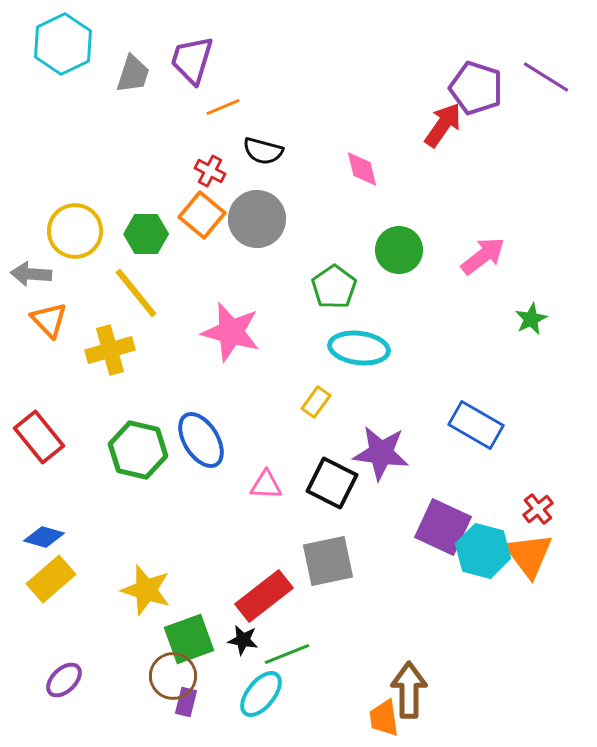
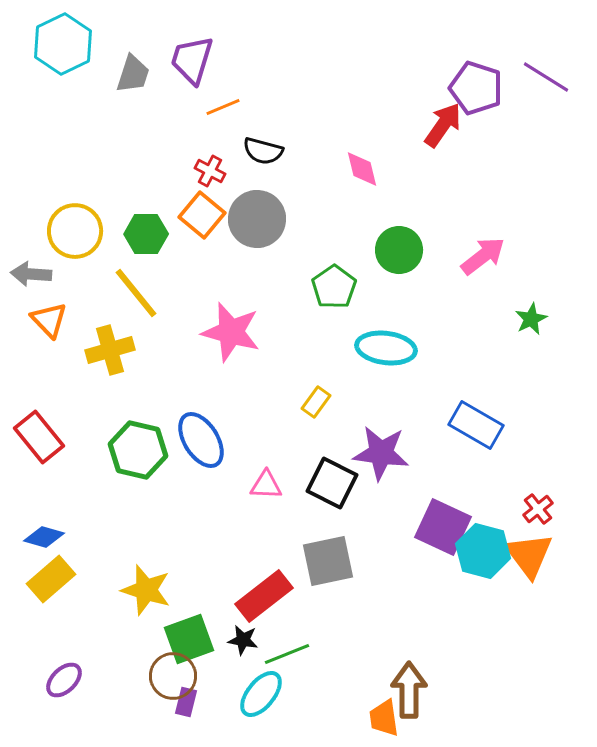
cyan ellipse at (359, 348): moved 27 px right
